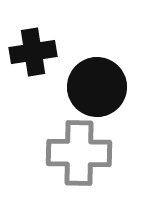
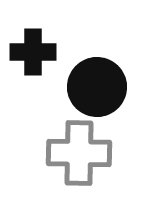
black cross: rotated 9 degrees clockwise
